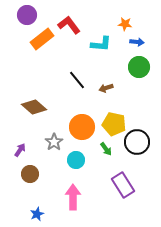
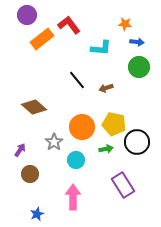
cyan L-shape: moved 4 px down
green arrow: rotated 64 degrees counterclockwise
